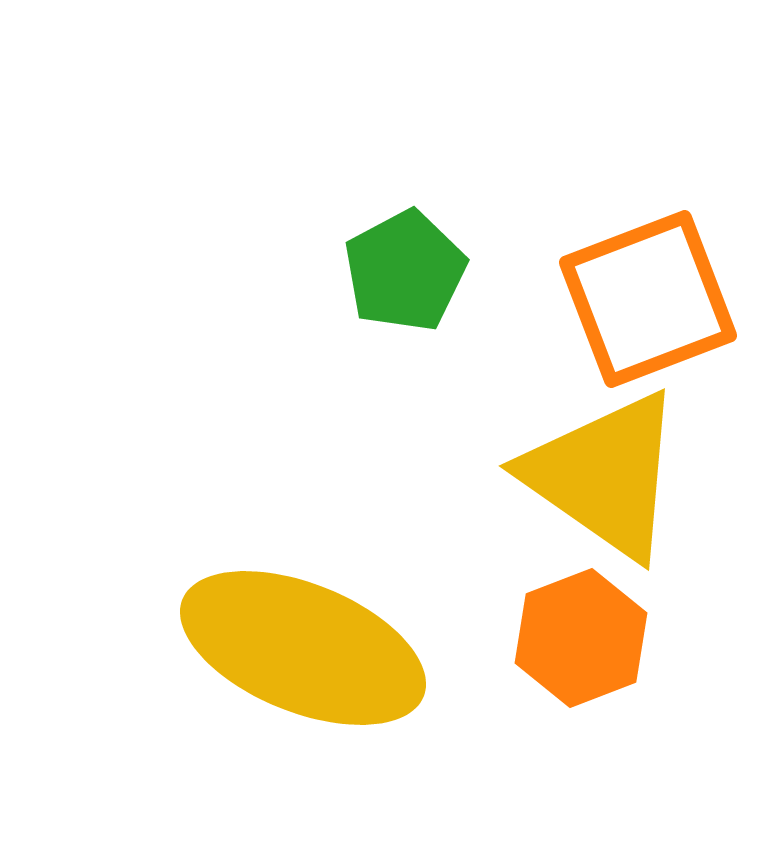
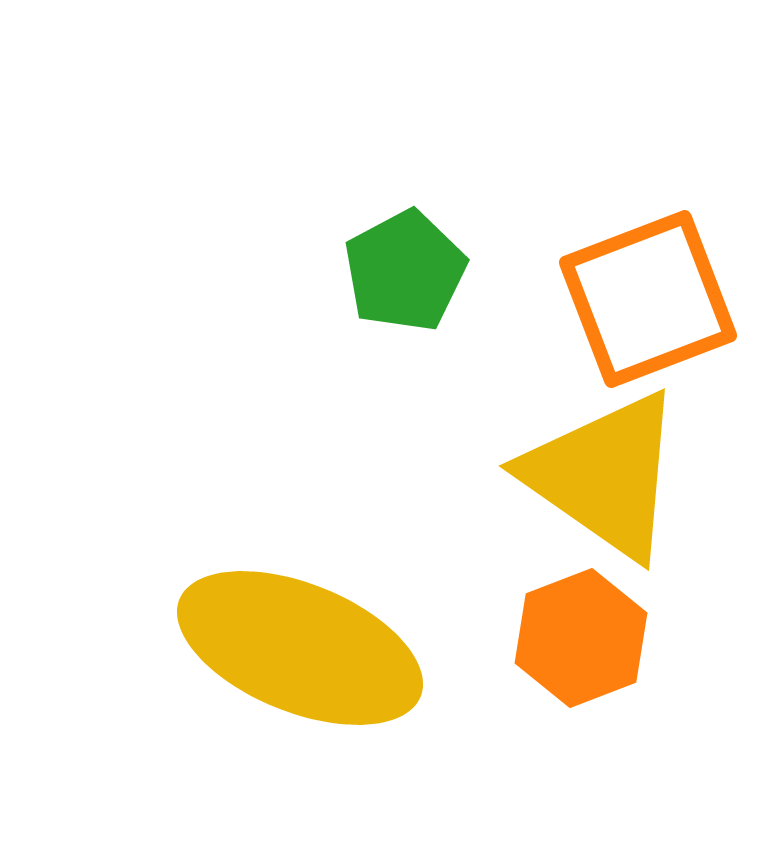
yellow ellipse: moved 3 px left
